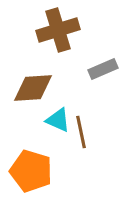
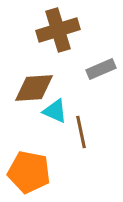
gray rectangle: moved 2 px left
brown diamond: moved 1 px right
cyan triangle: moved 3 px left, 9 px up
orange pentagon: moved 2 px left, 1 px down; rotated 6 degrees counterclockwise
